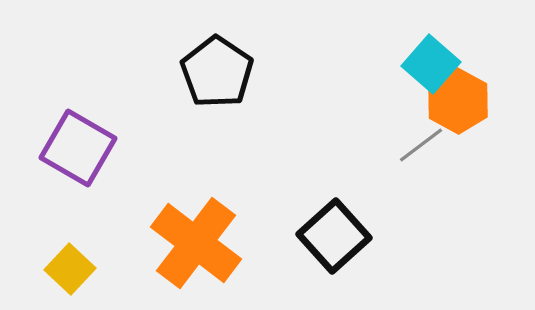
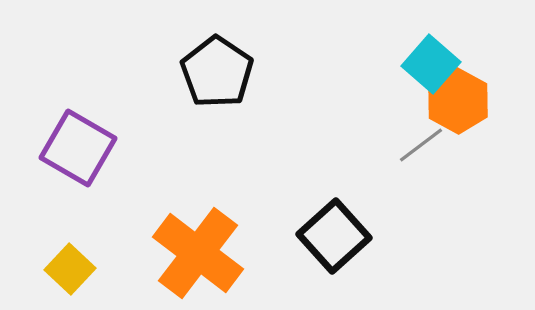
orange cross: moved 2 px right, 10 px down
